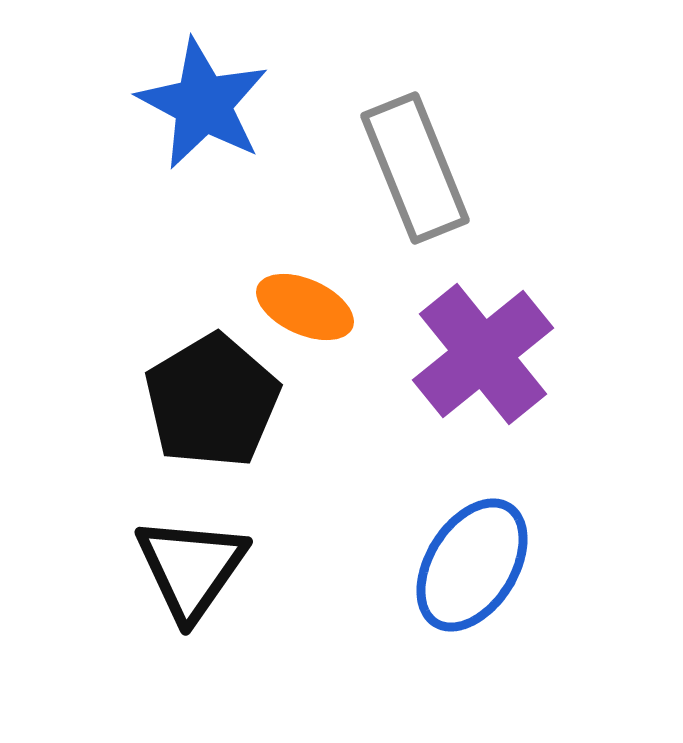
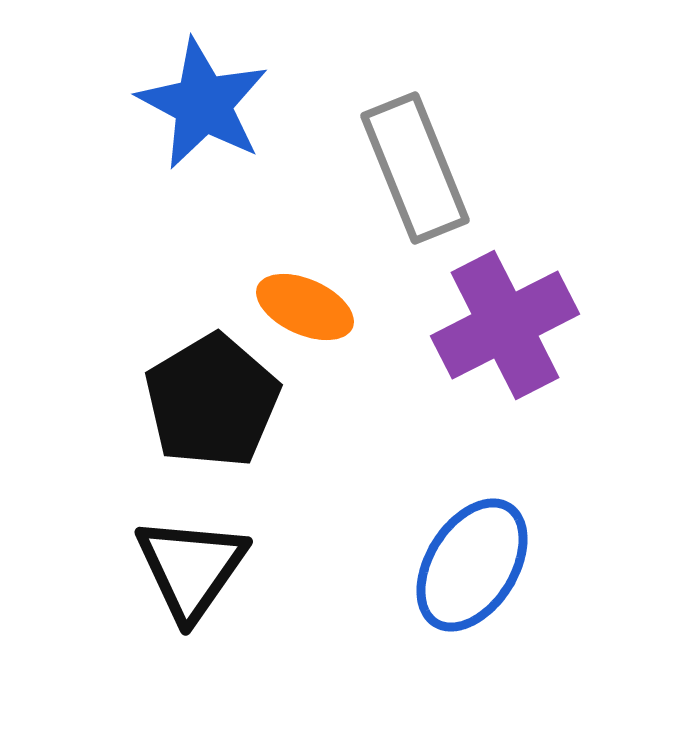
purple cross: moved 22 px right, 29 px up; rotated 12 degrees clockwise
